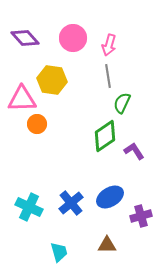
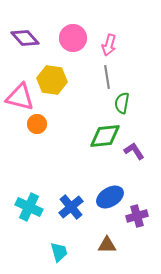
gray line: moved 1 px left, 1 px down
pink triangle: moved 2 px left, 2 px up; rotated 16 degrees clockwise
green semicircle: rotated 15 degrees counterclockwise
green diamond: rotated 28 degrees clockwise
blue cross: moved 4 px down
purple cross: moved 4 px left
